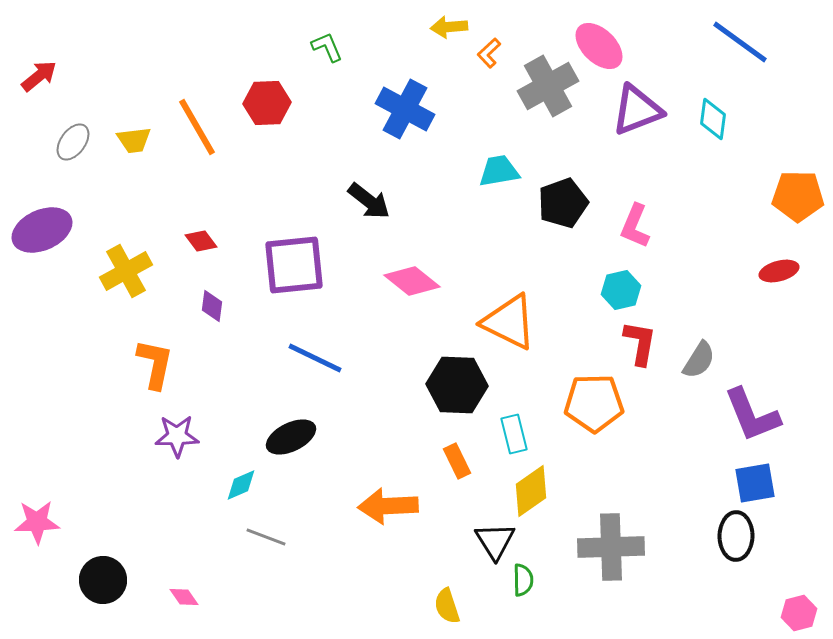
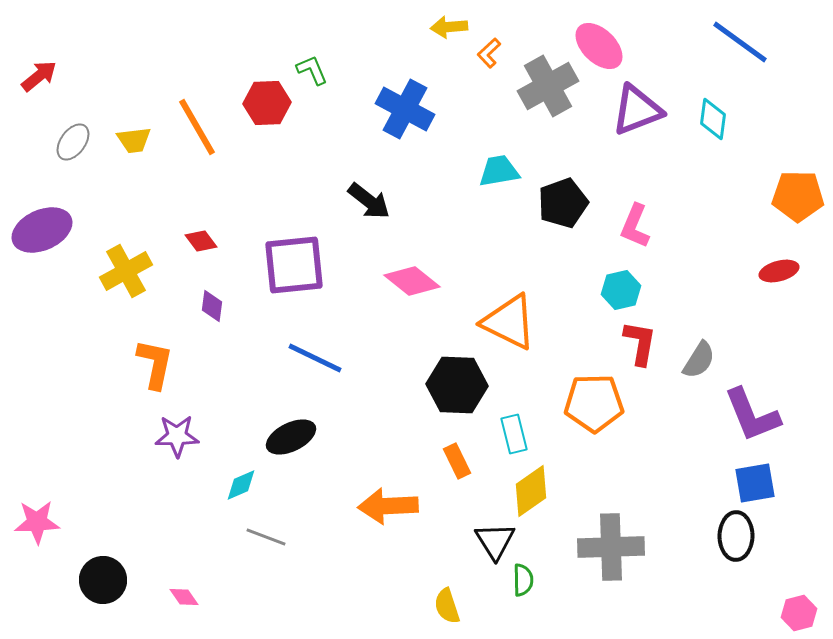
green L-shape at (327, 47): moved 15 px left, 23 px down
